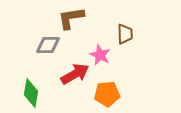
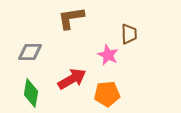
brown trapezoid: moved 4 px right
gray diamond: moved 18 px left, 7 px down
pink star: moved 8 px right
red arrow: moved 3 px left, 5 px down
